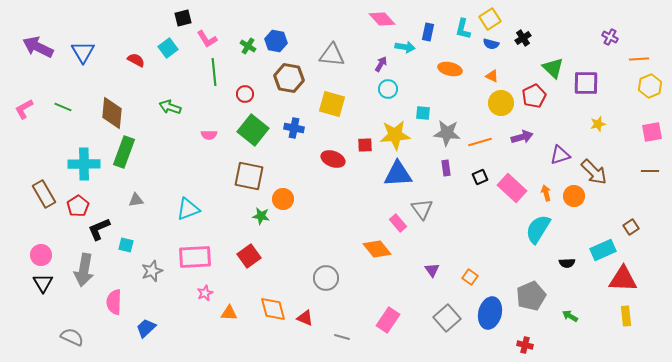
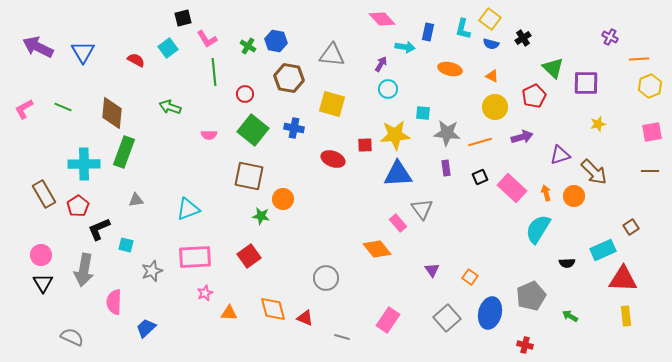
yellow square at (490, 19): rotated 20 degrees counterclockwise
yellow circle at (501, 103): moved 6 px left, 4 px down
